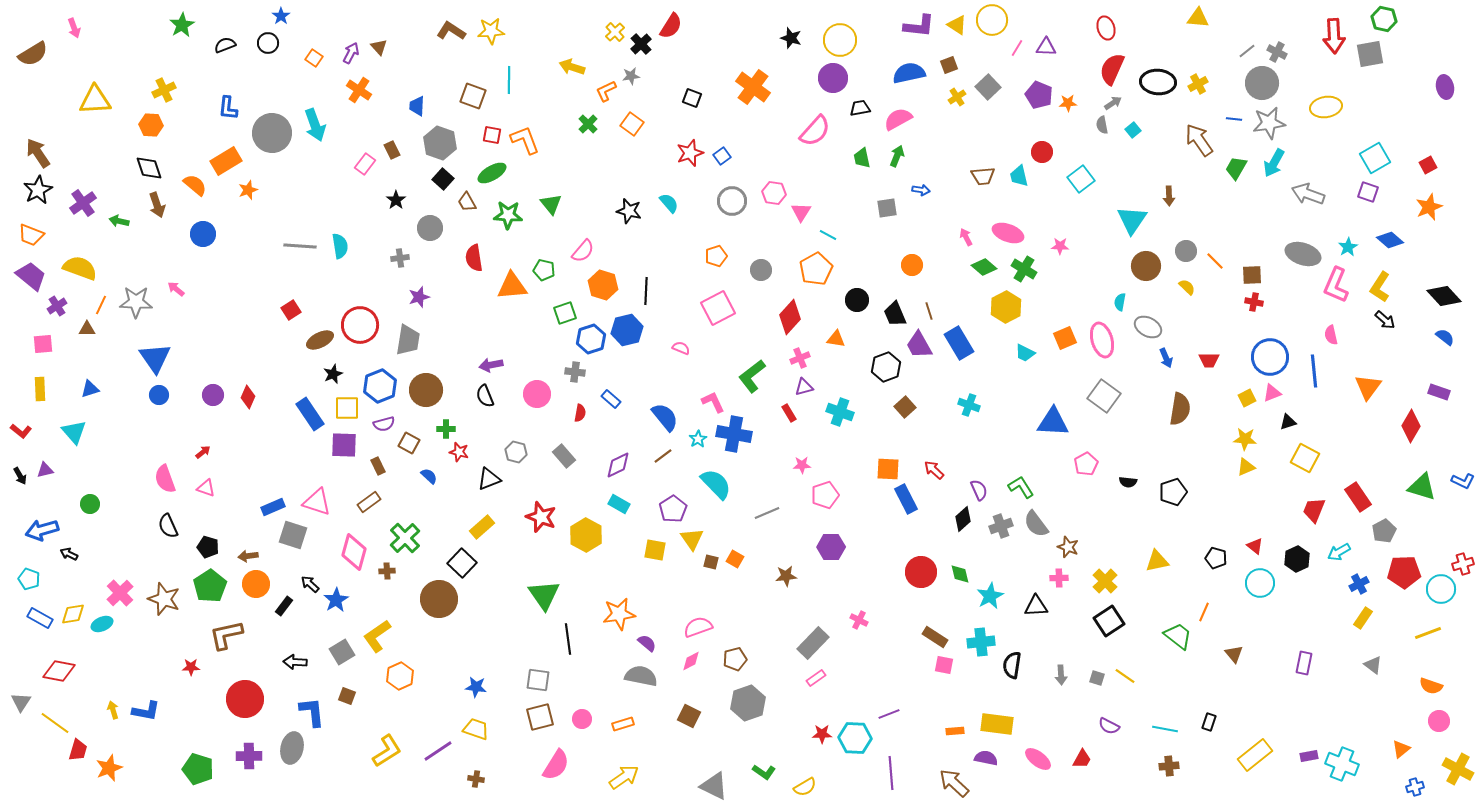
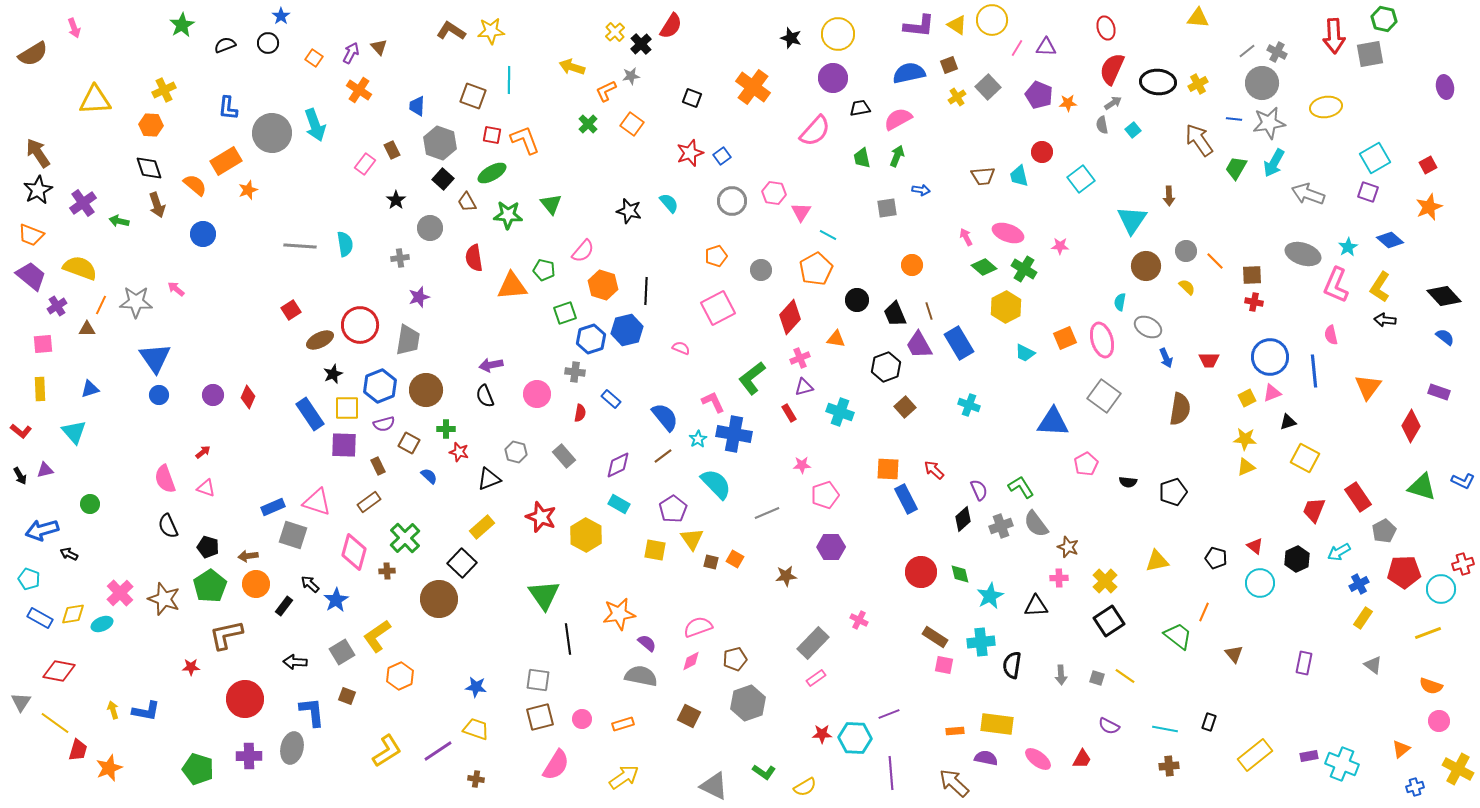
yellow circle at (840, 40): moved 2 px left, 6 px up
cyan semicircle at (340, 246): moved 5 px right, 2 px up
black arrow at (1385, 320): rotated 145 degrees clockwise
green L-shape at (752, 376): moved 2 px down
